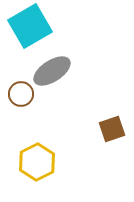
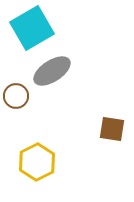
cyan square: moved 2 px right, 2 px down
brown circle: moved 5 px left, 2 px down
brown square: rotated 28 degrees clockwise
